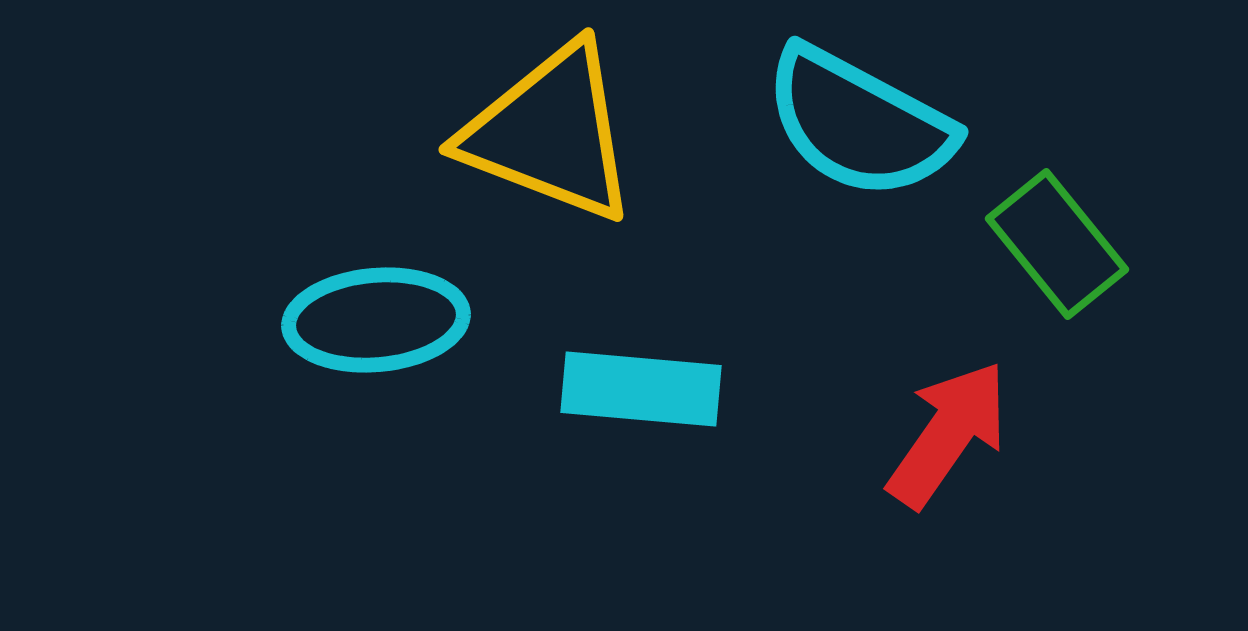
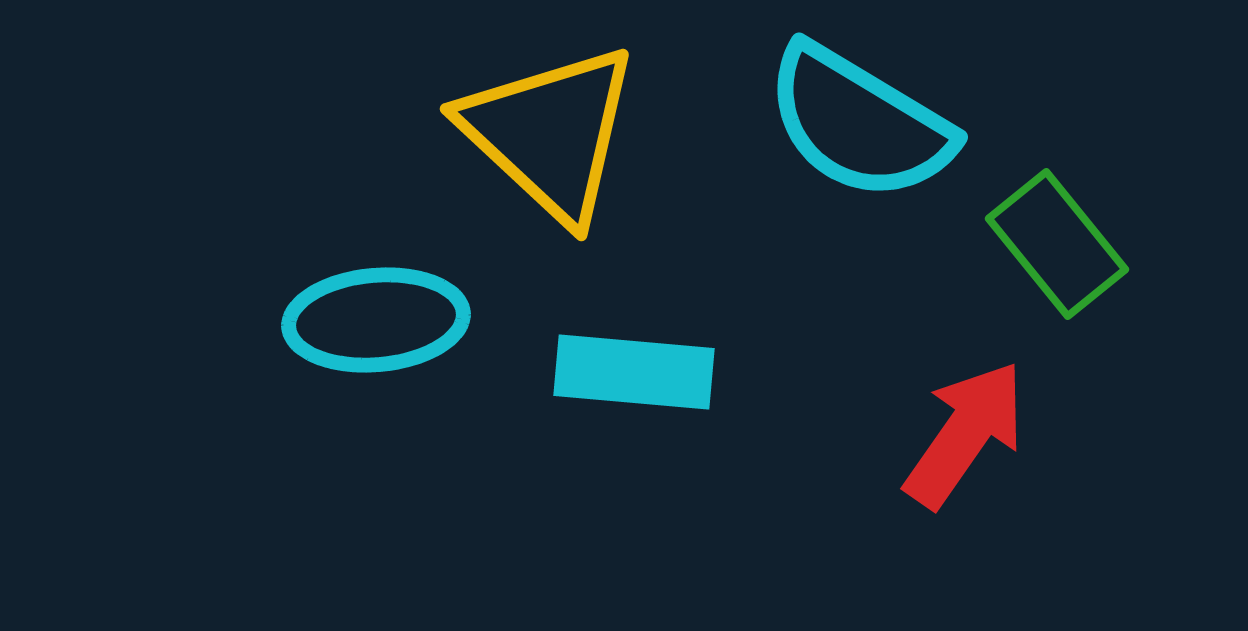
cyan semicircle: rotated 3 degrees clockwise
yellow triangle: rotated 22 degrees clockwise
cyan rectangle: moved 7 px left, 17 px up
red arrow: moved 17 px right
